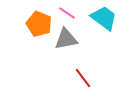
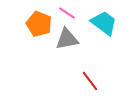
cyan trapezoid: moved 5 px down
gray triangle: moved 1 px right
red line: moved 7 px right, 3 px down
